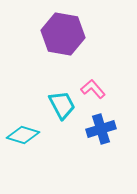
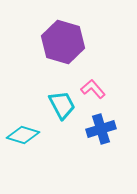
purple hexagon: moved 8 px down; rotated 6 degrees clockwise
